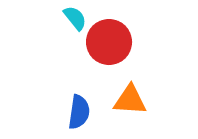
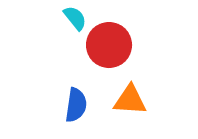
red circle: moved 3 px down
blue semicircle: moved 3 px left, 7 px up
